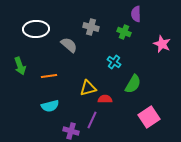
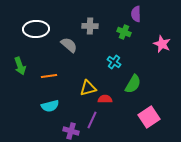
gray cross: moved 1 px left, 1 px up; rotated 14 degrees counterclockwise
